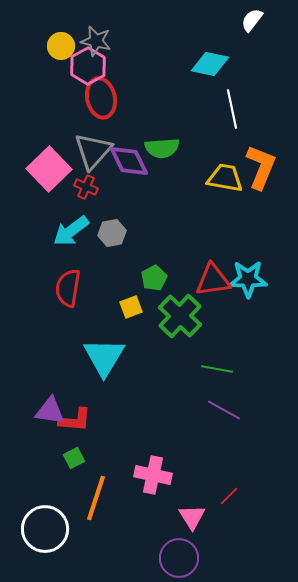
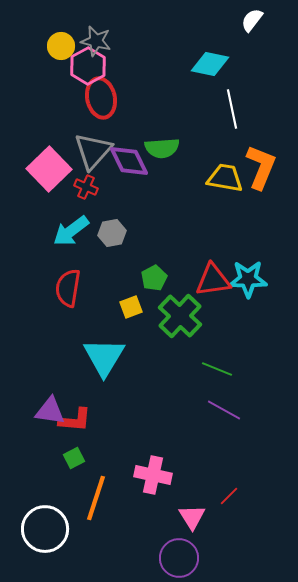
green line: rotated 12 degrees clockwise
